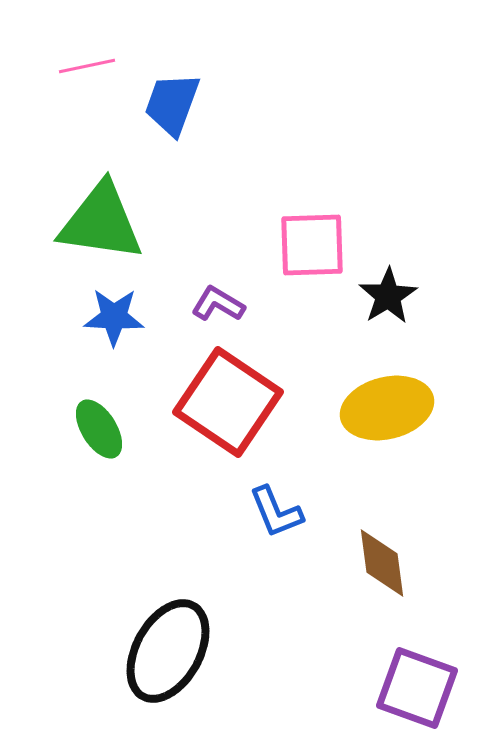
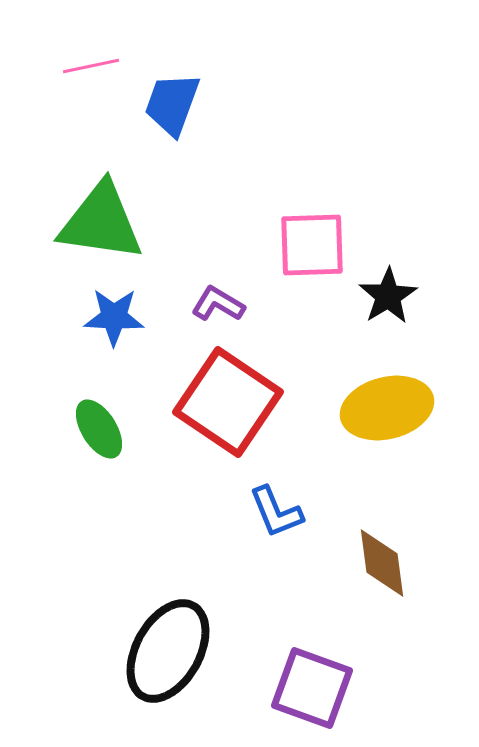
pink line: moved 4 px right
purple square: moved 105 px left
